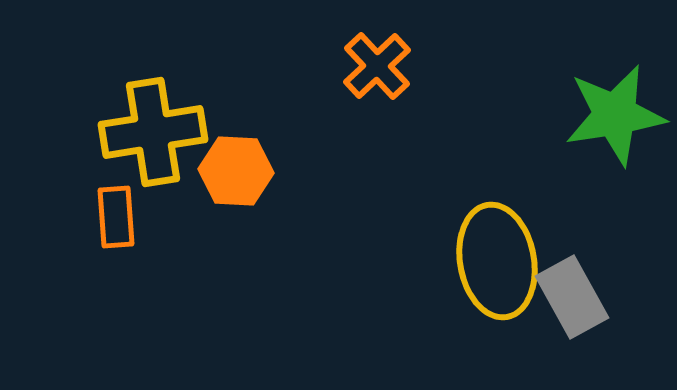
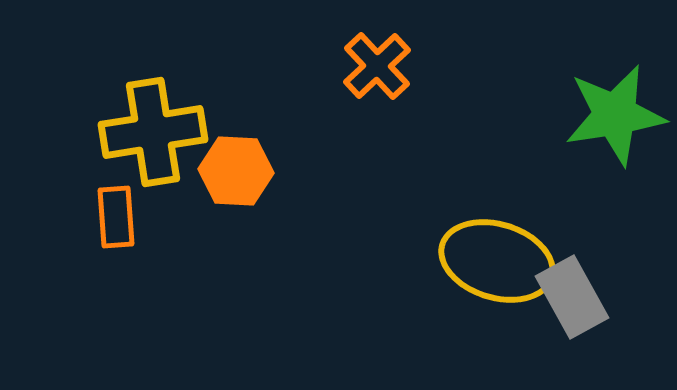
yellow ellipse: rotated 63 degrees counterclockwise
